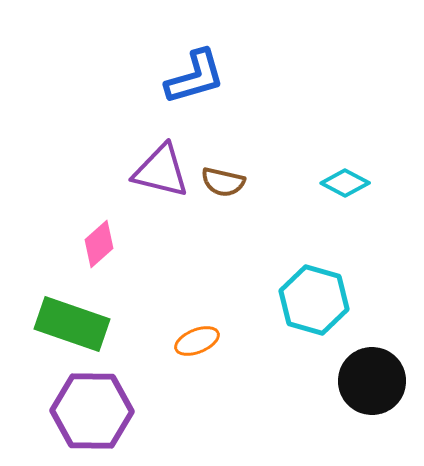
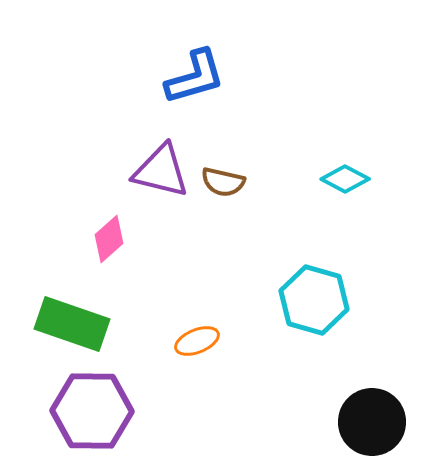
cyan diamond: moved 4 px up
pink diamond: moved 10 px right, 5 px up
black circle: moved 41 px down
